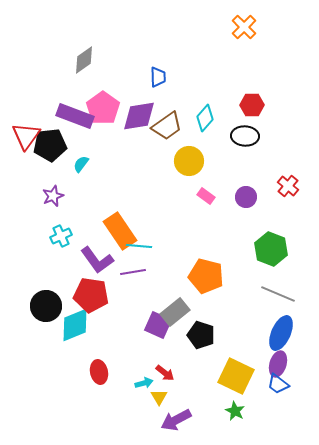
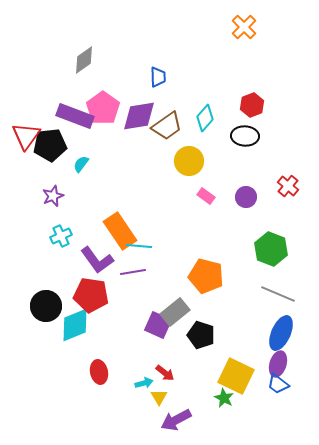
red hexagon at (252, 105): rotated 20 degrees counterclockwise
green star at (235, 411): moved 11 px left, 13 px up
